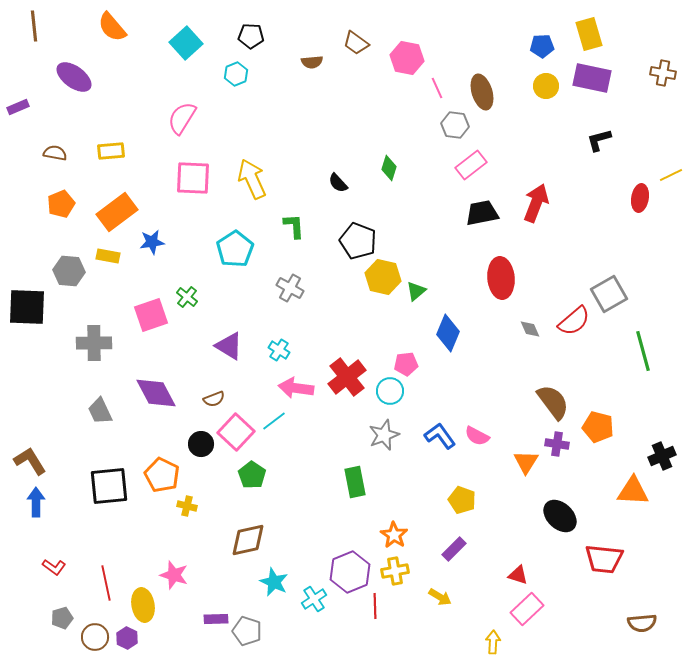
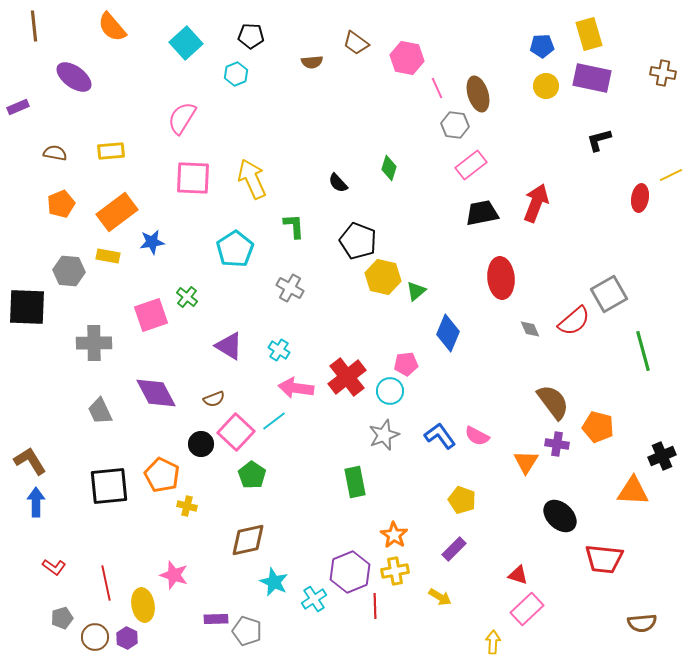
brown ellipse at (482, 92): moved 4 px left, 2 px down
